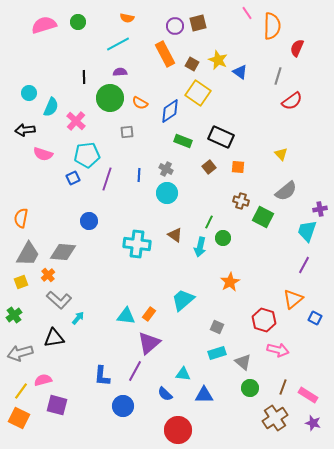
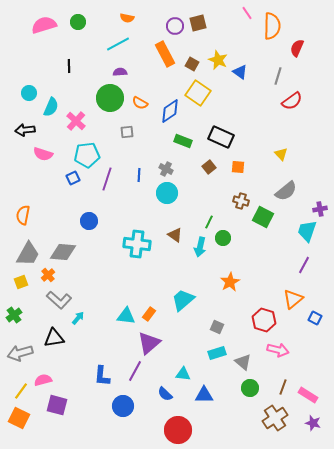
black line at (84, 77): moved 15 px left, 11 px up
orange semicircle at (21, 218): moved 2 px right, 3 px up
